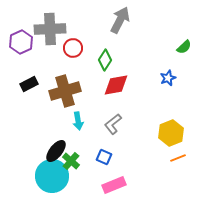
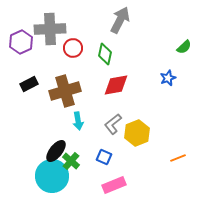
green diamond: moved 6 px up; rotated 20 degrees counterclockwise
yellow hexagon: moved 34 px left
